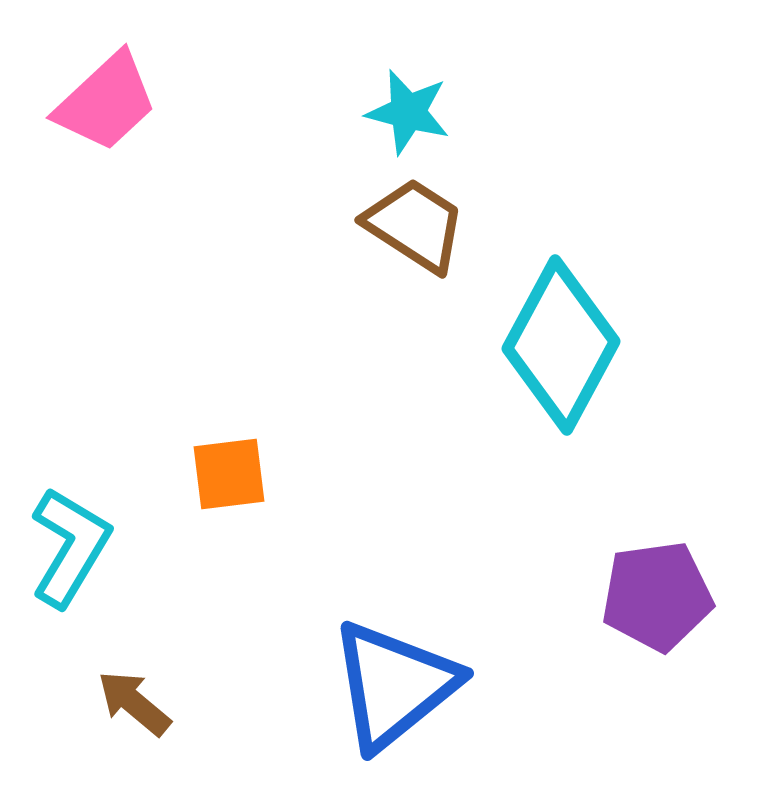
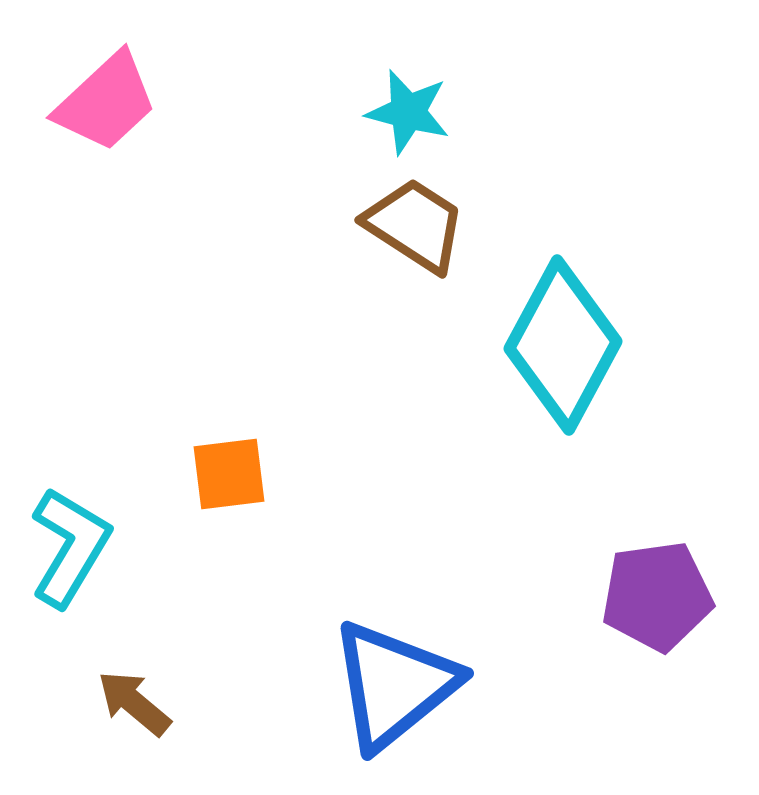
cyan diamond: moved 2 px right
